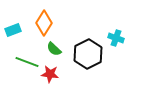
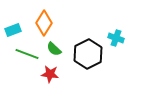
green line: moved 8 px up
